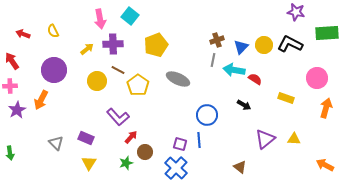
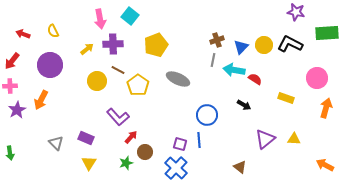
red arrow at (12, 61): rotated 108 degrees counterclockwise
purple circle at (54, 70): moved 4 px left, 5 px up
